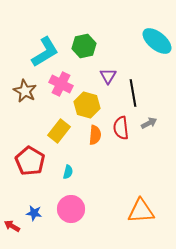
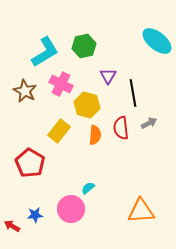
red pentagon: moved 2 px down
cyan semicircle: moved 20 px right, 16 px down; rotated 144 degrees counterclockwise
blue star: moved 1 px right, 2 px down; rotated 14 degrees counterclockwise
